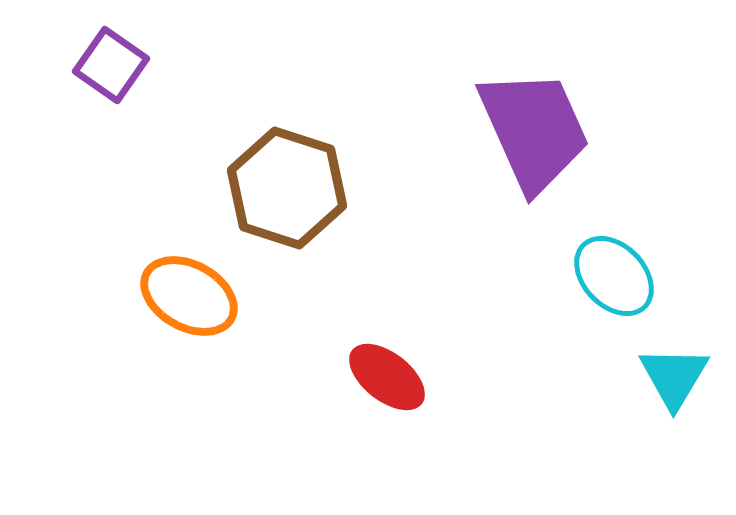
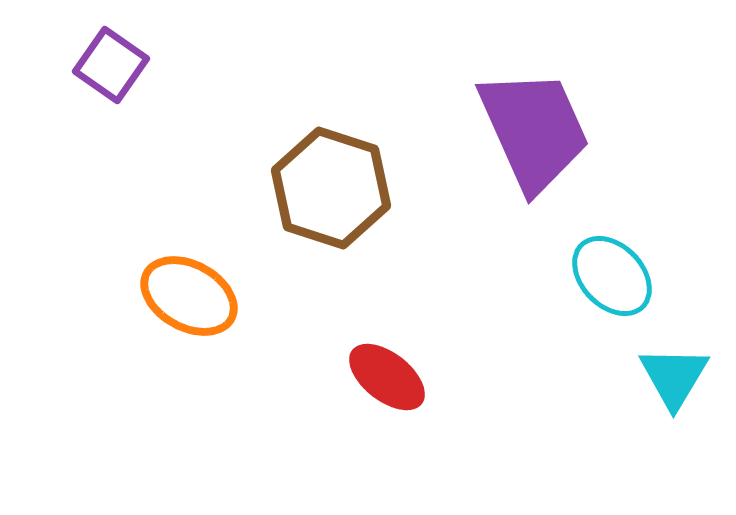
brown hexagon: moved 44 px right
cyan ellipse: moved 2 px left
